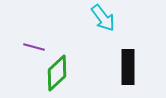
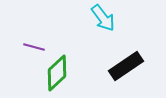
black rectangle: moved 2 px left, 1 px up; rotated 56 degrees clockwise
